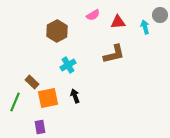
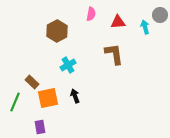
pink semicircle: moved 2 px left, 1 px up; rotated 48 degrees counterclockwise
brown L-shape: rotated 85 degrees counterclockwise
